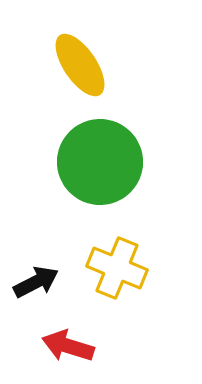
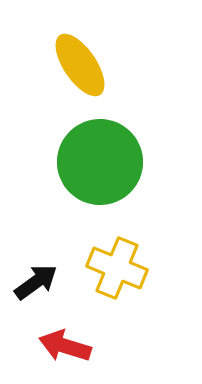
black arrow: rotated 9 degrees counterclockwise
red arrow: moved 3 px left
